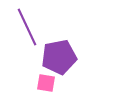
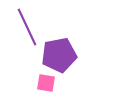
purple pentagon: moved 2 px up
